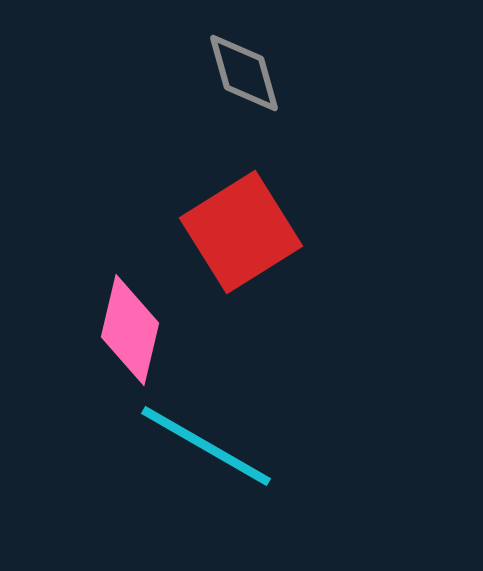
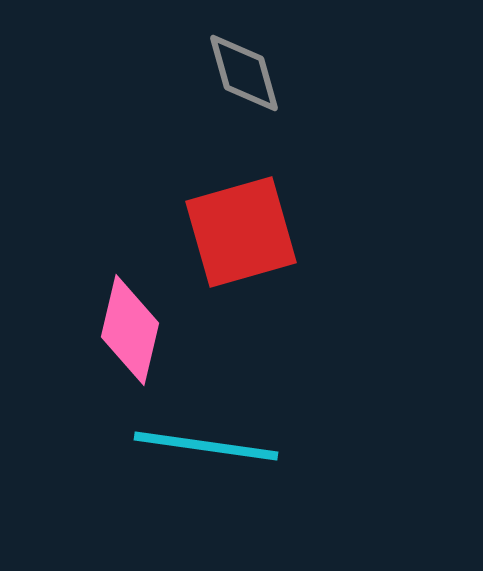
red square: rotated 16 degrees clockwise
cyan line: rotated 22 degrees counterclockwise
